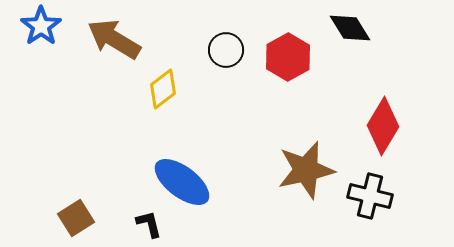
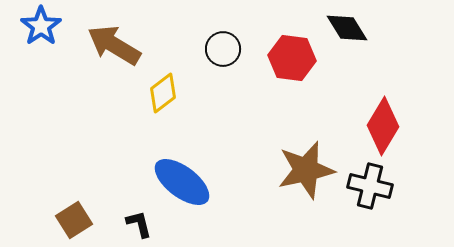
black diamond: moved 3 px left
brown arrow: moved 6 px down
black circle: moved 3 px left, 1 px up
red hexagon: moved 4 px right, 1 px down; rotated 24 degrees counterclockwise
yellow diamond: moved 4 px down
black cross: moved 10 px up
brown square: moved 2 px left, 2 px down
black L-shape: moved 10 px left
